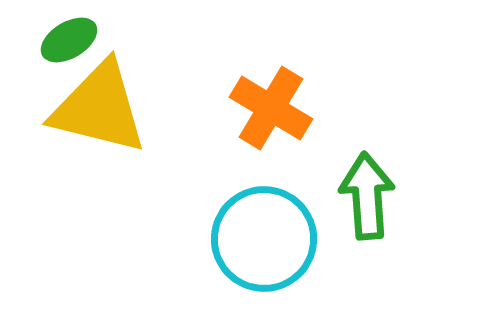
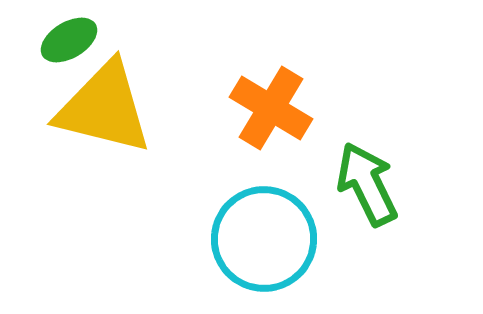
yellow triangle: moved 5 px right
green arrow: moved 12 px up; rotated 22 degrees counterclockwise
